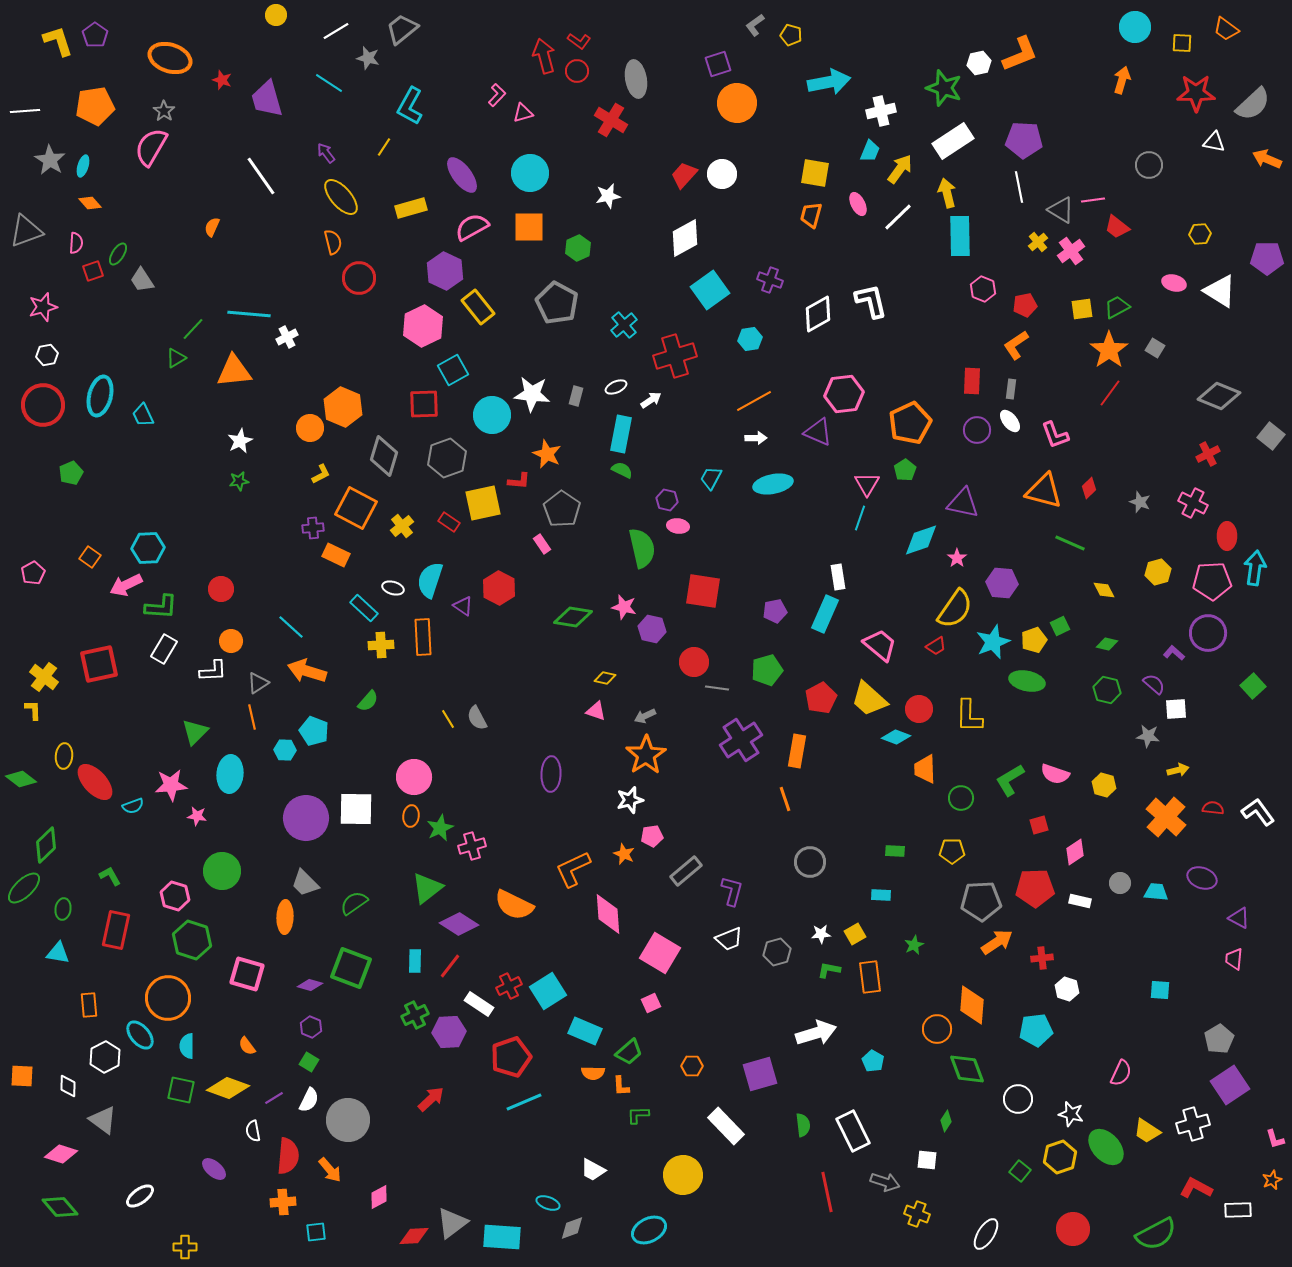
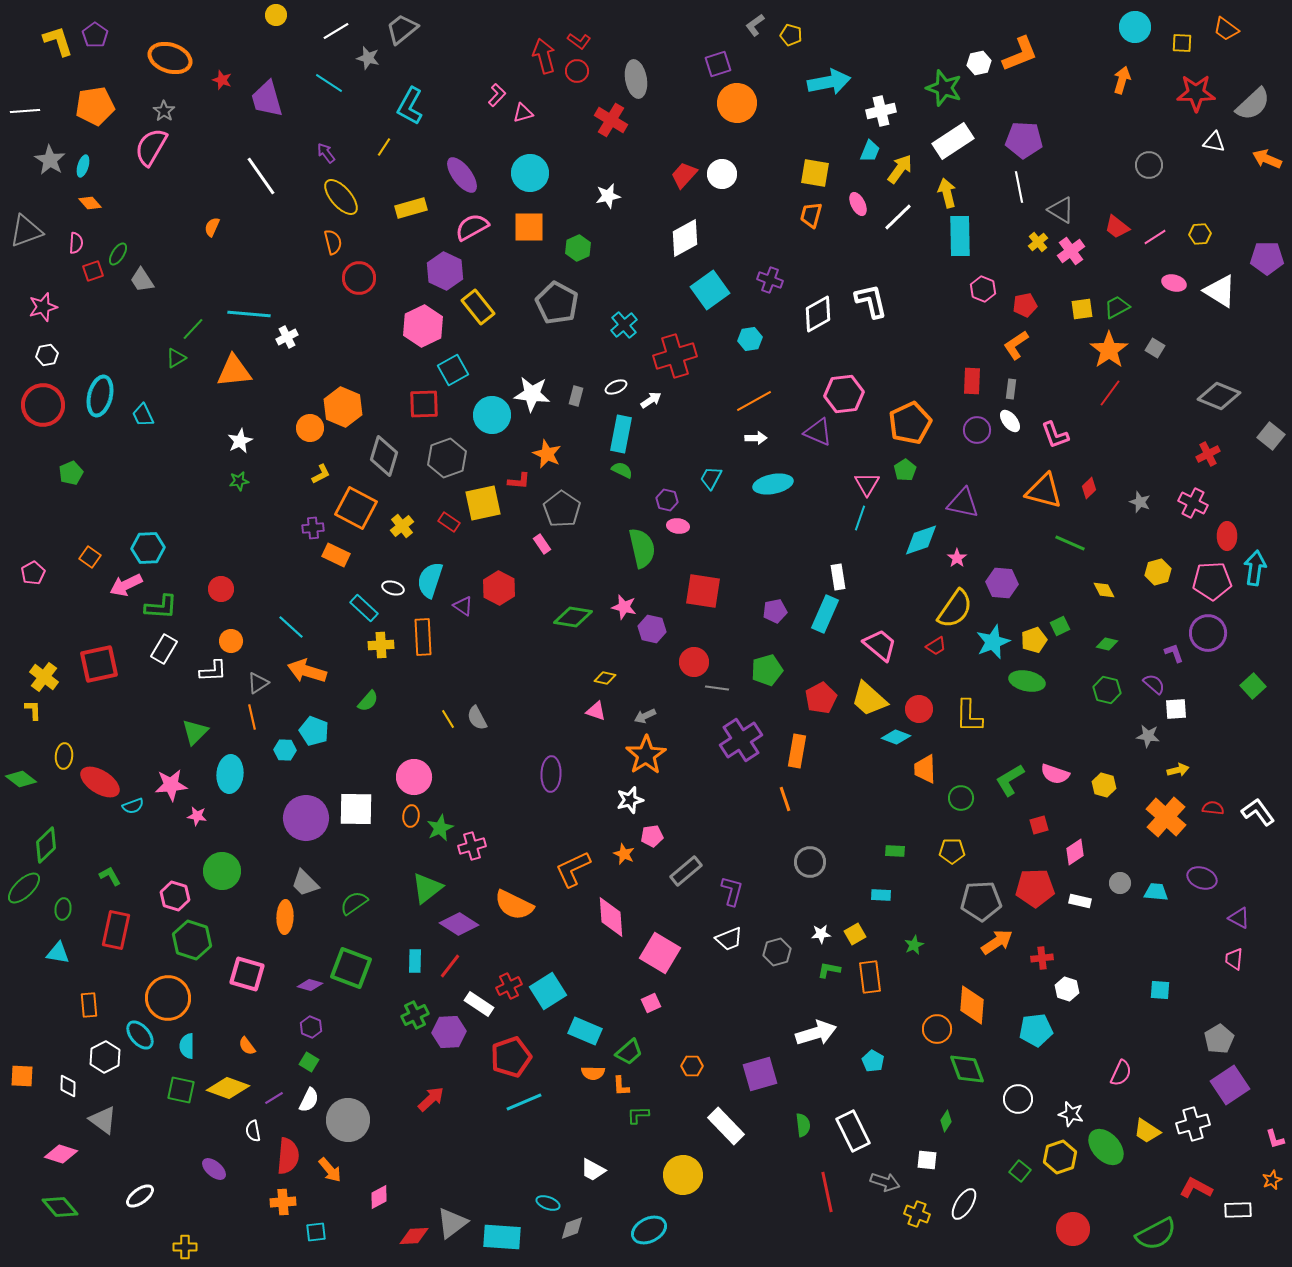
pink line at (1093, 200): moved 62 px right, 37 px down; rotated 25 degrees counterclockwise
purple L-shape at (1174, 653): rotated 30 degrees clockwise
red ellipse at (95, 782): moved 5 px right; rotated 15 degrees counterclockwise
pink diamond at (608, 914): moved 3 px right, 3 px down
white ellipse at (986, 1234): moved 22 px left, 30 px up
